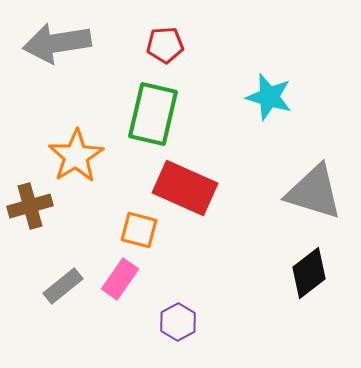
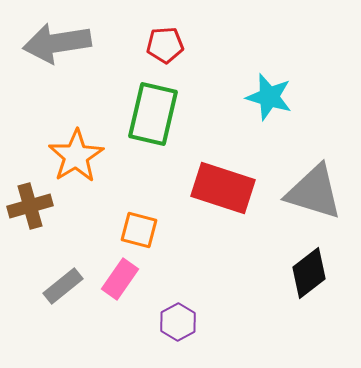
red rectangle: moved 38 px right; rotated 6 degrees counterclockwise
